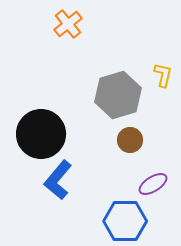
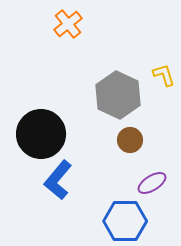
yellow L-shape: moved 1 px right; rotated 30 degrees counterclockwise
gray hexagon: rotated 18 degrees counterclockwise
purple ellipse: moved 1 px left, 1 px up
